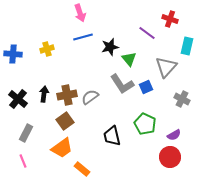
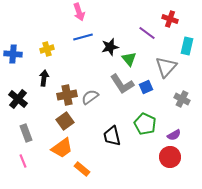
pink arrow: moved 1 px left, 1 px up
black arrow: moved 16 px up
gray rectangle: rotated 48 degrees counterclockwise
